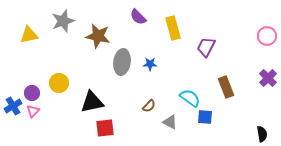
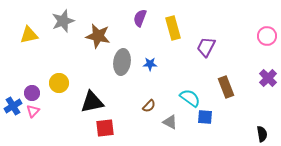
purple semicircle: moved 2 px right, 1 px down; rotated 66 degrees clockwise
